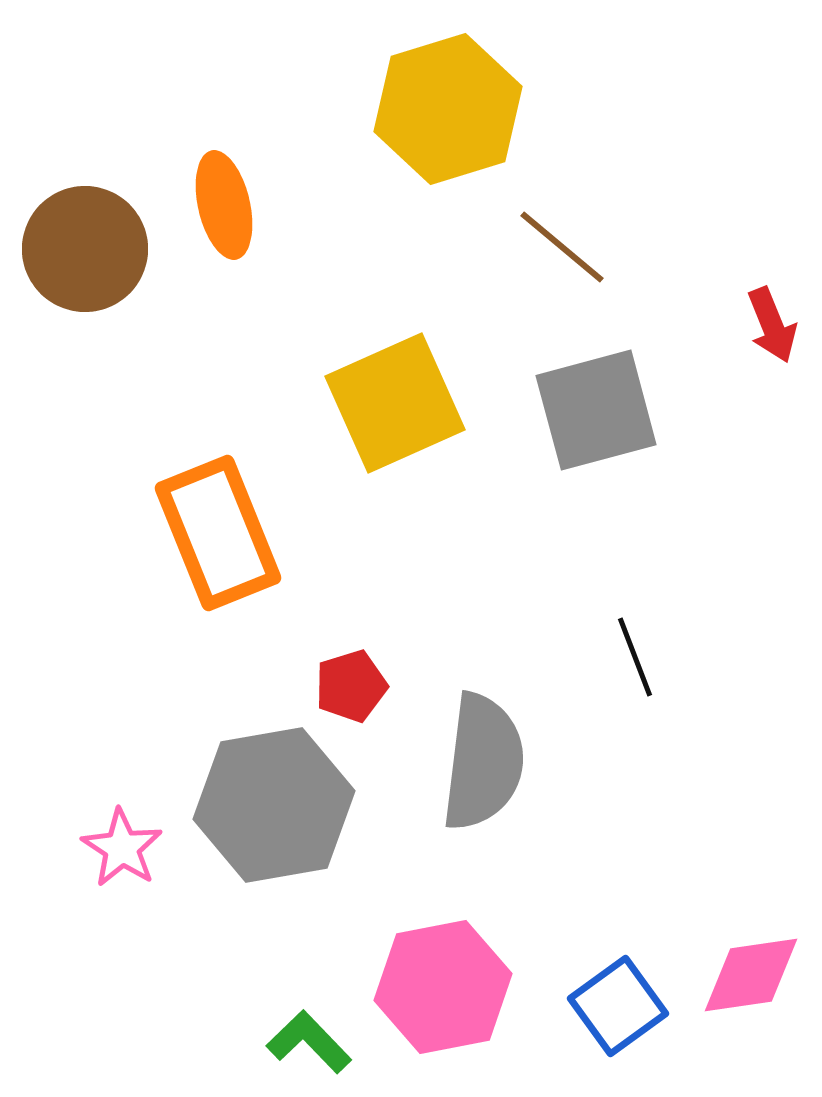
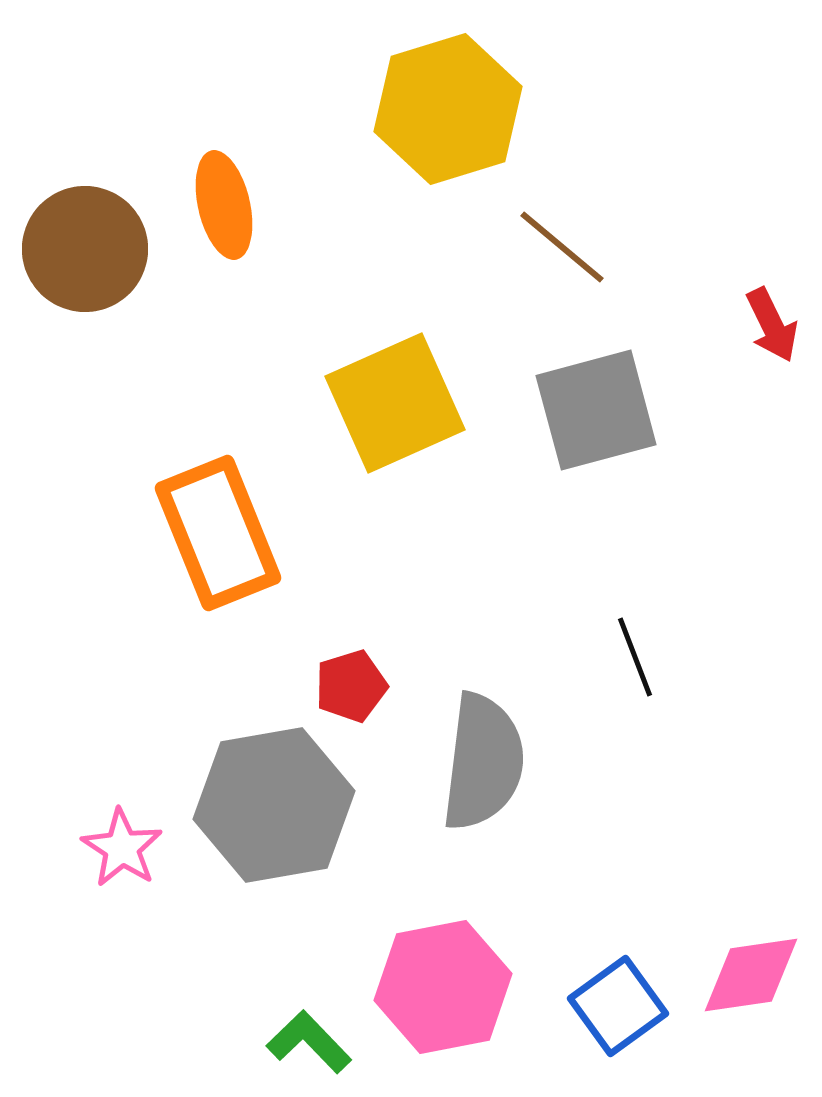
red arrow: rotated 4 degrees counterclockwise
